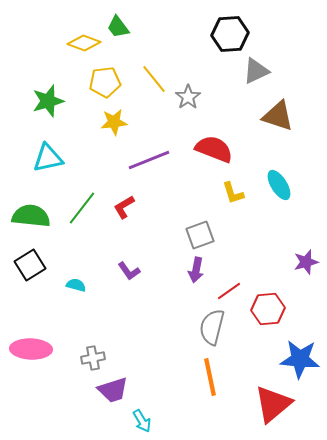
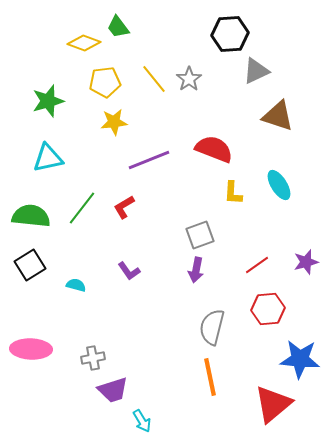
gray star: moved 1 px right, 18 px up
yellow L-shape: rotated 20 degrees clockwise
red line: moved 28 px right, 26 px up
